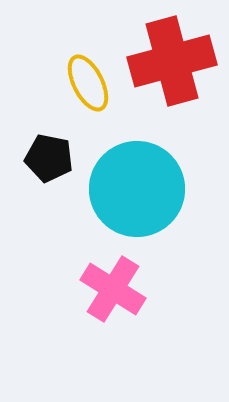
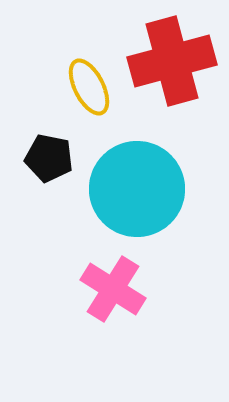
yellow ellipse: moved 1 px right, 4 px down
